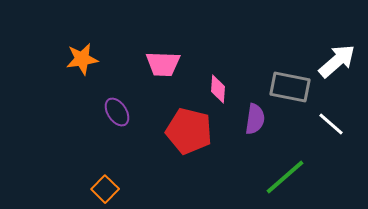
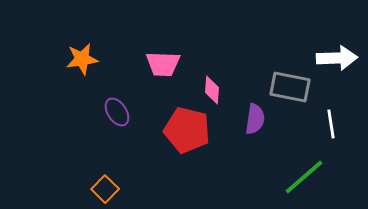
white arrow: moved 3 px up; rotated 39 degrees clockwise
pink diamond: moved 6 px left, 1 px down
white line: rotated 40 degrees clockwise
red pentagon: moved 2 px left, 1 px up
green line: moved 19 px right
